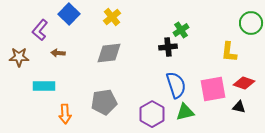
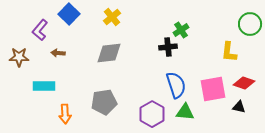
green circle: moved 1 px left, 1 px down
green triangle: rotated 18 degrees clockwise
